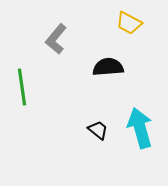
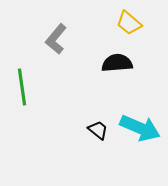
yellow trapezoid: rotated 12 degrees clockwise
black semicircle: moved 9 px right, 4 px up
cyan arrow: rotated 129 degrees clockwise
